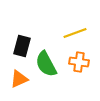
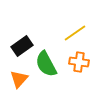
yellow line: rotated 15 degrees counterclockwise
black rectangle: rotated 40 degrees clockwise
orange triangle: rotated 24 degrees counterclockwise
